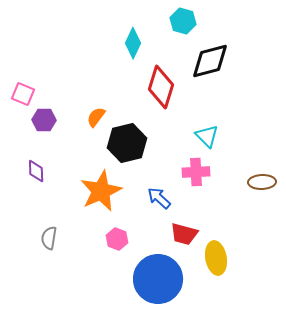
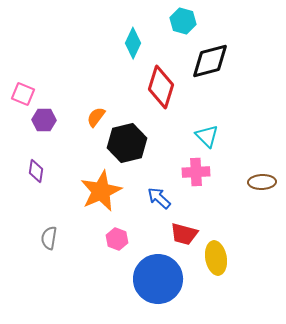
purple diamond: rotated 10 degrees clockwise
